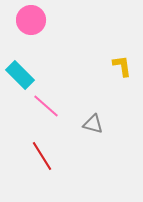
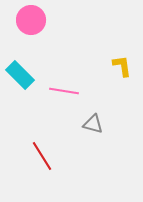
pink line: moved 18 px right, 15 px up; rotated 32 degrees counterclockwise
